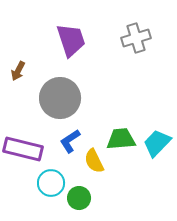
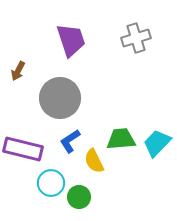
green circle: moved 1 px up
